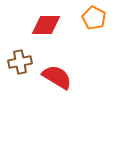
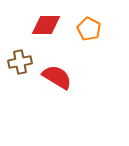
orange pentagon: moved 5 px left, 11 px down
